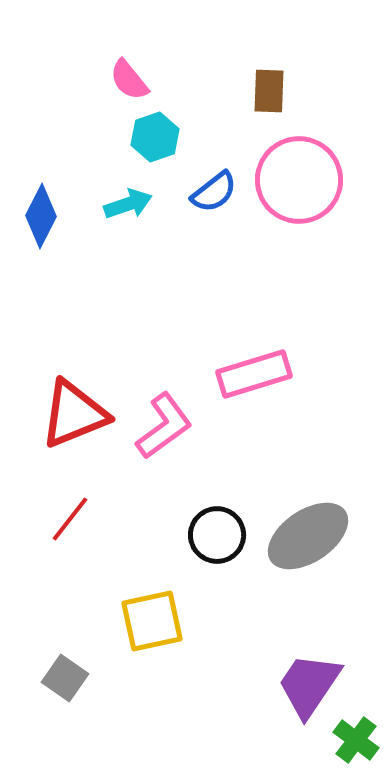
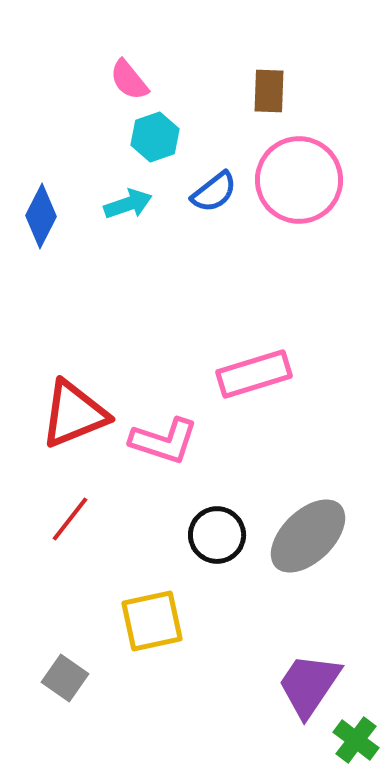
pink L-shape: moved 15 px down; rotated 54 degrees clockwise
gray ellipse: rotated 10 degrees counterclockwise
